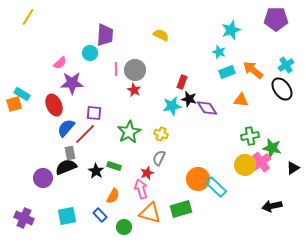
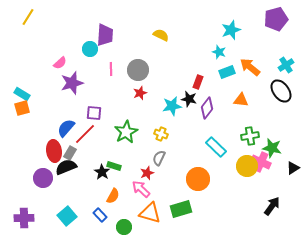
purple pentagon at (276, 19): rotated 15 degrees counterclockwise
cyan circle at (90, 53): moved 4 px up
pink line at (116, 69): moved 5 px left
gray circle at (135, 70): moved 3 px right
orange arrow at (253, 70): moved 3 px left, 3 px up
red rectangle at (182, 82): moved 16 px right
purple star at (72, 83): rotated 15 degrees counterclockwise
black ellipse at (282, 89): moved 1 px left, 2 px down
red star at (134, 90): moved 6 px right, 3 px down; rotated 24 degrees clockwise
orange square at (14, 104): moved 8 px right, 4 px down
red ellipse at (54, 105): moved 46 px down; rotated 15 degrees clockwise
purple diamond at (207, 108): rotated 70 degrees clockwise
green star at (129, 132): moved 3 px left
gray rectangle at (70, 153): rotated 40 degrees clockwise
pink cross at (261, 162): rotated 30 degrees counterclockwise
yellow circle at (245, 165): moved 2 px right, 1 px down
black star at (96, 171): moved 6 px right, 1 px down
cyan rectangle at (216, 187): moved 40 px up
pink arrow at (141, 189): rotated 30 degrees counterclockwise
black arrow at (272, 206): rotated 138 degrees clockwise
cyan square at (67, 216): rotated 30 degrees counterclockwise
purple cross at (24, 218): rotated 24 degrees counterclockwise
